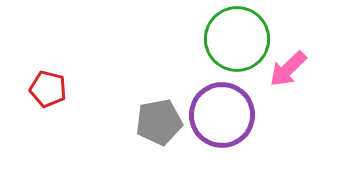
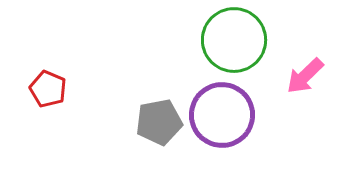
green circle: moved 3 px left, 1 px down
pink arrow: moved 17 px right, 7 px down
red pentagon: rotated 9 degrees clockwise
